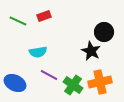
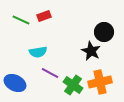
green line: moved 3 px right, 1 px up
purple line: moved 1 px right, 2 px up
